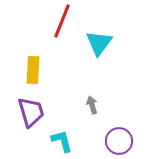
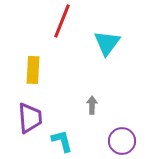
cyan triangle: moved 8 px right
gray arrow: rotated 18 degrees clockwise
purple trapezoid: moved 1 px left, 6 px down; rotated 12 degrees clockwise
purple circle: moved 3 px right
